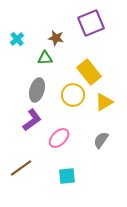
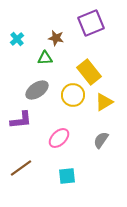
gray ellipse: rotated 40 degrees clockwise
purple L-shape: moved 11 px left; rotated 30 degrees clockwise
